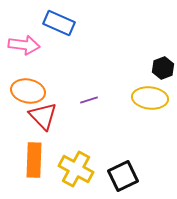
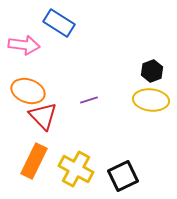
blue rectangle: rotated 8 degrees clockwise
black hexagon: moved 11 px left, 3 px down
orange ellipse: rotated 8 degrees clockwise
yellow ellipse: moved 1 px right, 2 px down
orange rectangle: moved 1 px down; rotated 24 degrees clockwise
